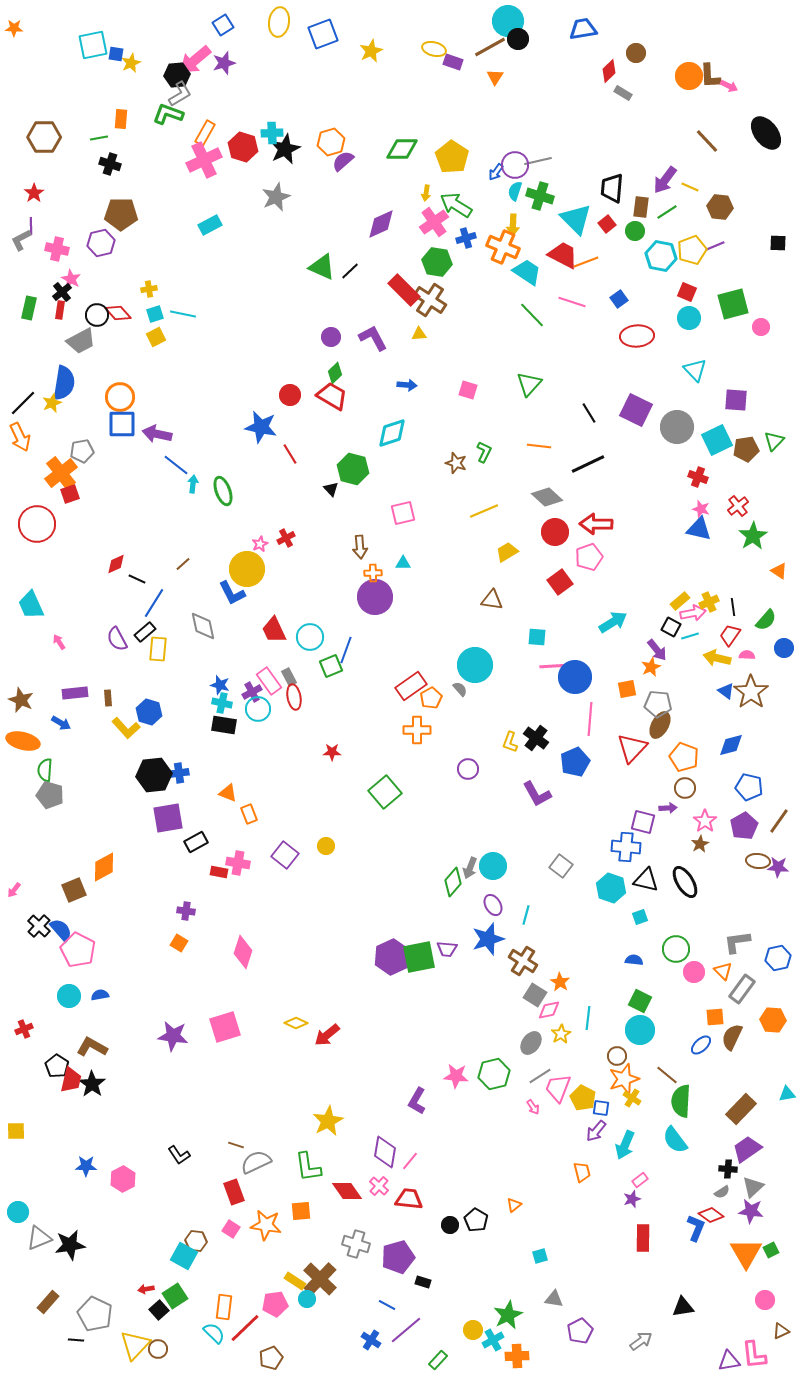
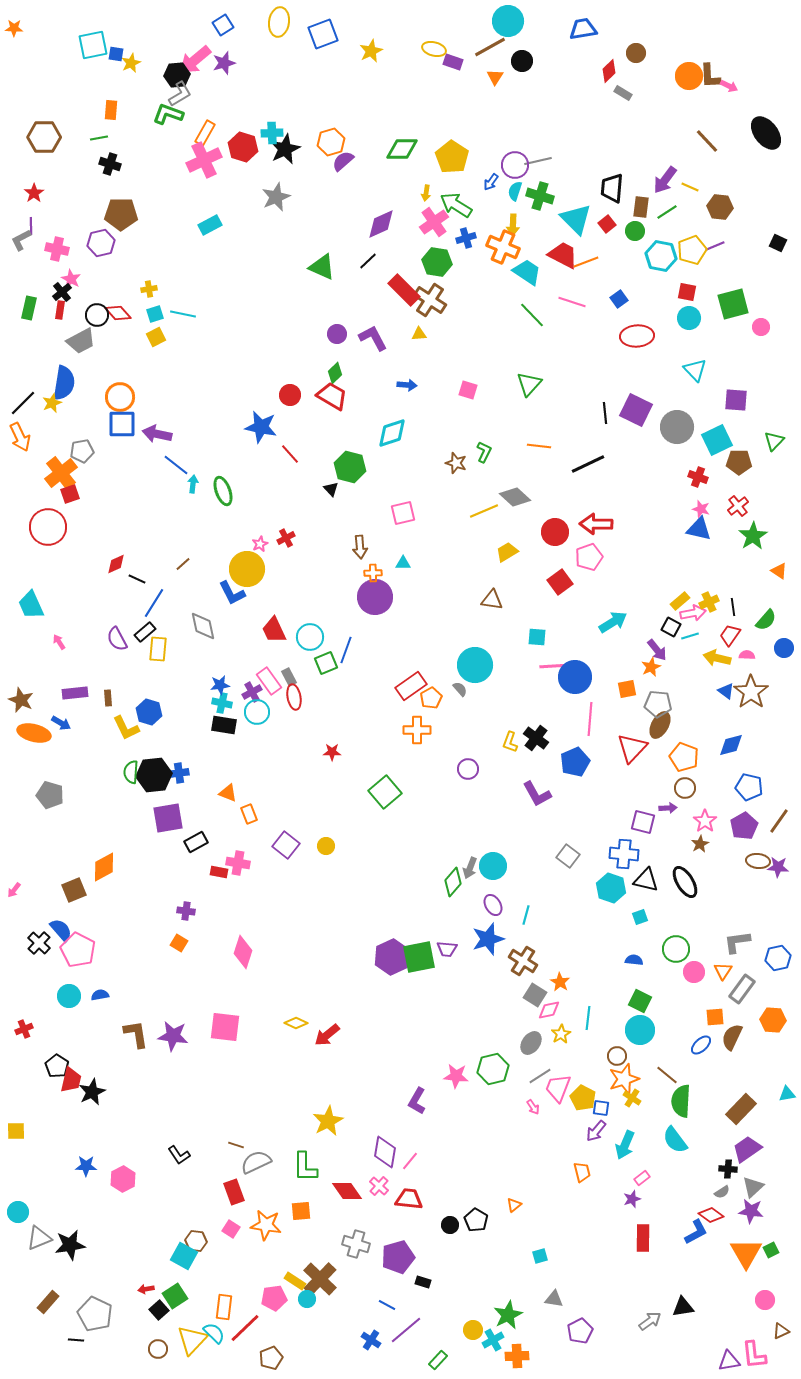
black circle at (518, 39): moved 4 px right, 22 px down
orange rectangle at (121, 119): moved 10 px left, 9 px up
blue arrow at (496, 172): moved 5 px left, 10 px down
black square at (778, 243): rotated 24 degrees clockwise
black line at (350, 271): moved 18 px right, 10 px up
red square at (687, 292): rotated 12 degrees counterclockwise
purple circle at (331, 337): moved 6 px right, 3 px up
black line at (589, 413): moved 16 px right; rotated 25 degrees clockwise
brown pentagon at (746, 449): moved 7 px left, 13 px down; rotated 10 degrees clockwise
red line at (290, 454): rotated 10 degrees counterclockwise
green hexagon at (353, 469): moved 3 px left, 2 px up
gray diamond at (547, 497): moved 32 px left
red circle at (37, 524): moved 11 px right, 3 px down
green square at (331, 666): moved 5 px left, 3 px up
blue star at (220, 685): rotated 24 degrees counterclockwise
cyan circle at (258, 709): moved 1 px left, 3 px down
yellow L-shape at (126, 728): rotated 16 degrees clockwise
orange ellipse at (23, 741): moved 11 px right, 8 px up
green semicircle at (45, 770): moved 86 px right, 2 px down
blue cross at (626, 847): moved 2 px left, 7 px down
purple square at (285, 855): moved 1 px right, 10 px up
gray square at (561, 866): moved 7 px right, 10 px up
black cross at (39, 926): moved 17 px down
orange triangle at (723, 971): rotated 18 degrees clockwise
pink square at (225, 1027): rotated 24 degrees clockwise
brown L-shape at (92, 1047): moved 44 px right, 13 px up; rotated 52 degrees clockwise
green hexagon at (494, 1074): moved 1 px left, 5 px up
black star at (92, 1084): moved 8 px down; rotated 12 degrees clockwise
green L-shape at (308, 1167): moved 3 px left; rotated 8 degrees clockwise
pink rectangle at (640, 1180): moved 2 px right, 2 px up
blue L-shape at (696, 1228): moved 4 px down; rotated 40 degrees clockwise
pink pentagon at (275, 1304): moved 1 px left, 6 px up
gray arrow at (641, 1341): moved 9 px right, 20 px up
yellow triangle at (135, 1345): moved 57 px right, 5 px up
